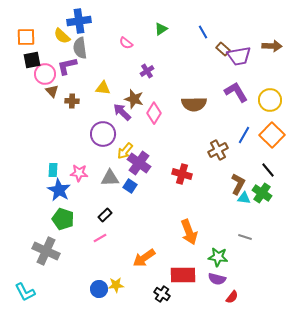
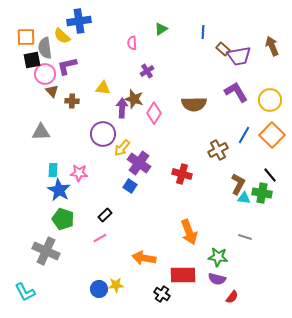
blue line at (203, 32): rotated 32 degrees clockwise
pink semicircle at (126, 43): moved 6 px right; rotated 48 degrees clockwise
brown arrow at (272, 46): rotated 114 degrees counterclockwise
gray semicircle at (80, 48): moved 35 px left
purple arrow at (122, 112): moved 4 px up; rotated 48 degrees clockwise
yellow arrow at (125, 151): moved 3 px left, 3 px up
black line at (268, 170): moved 2 px right, 5 px down
gray triangle at (110, 178): moved 69 px left, 46 px up
green cross at (262, 193): rotated 24 degrees counterclockwise
orange arrow at (144, 258): rotated 45 degrees clockwise
